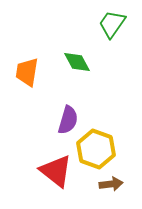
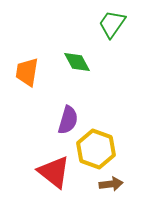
red triangle: moved 2 px left, 1 px down
